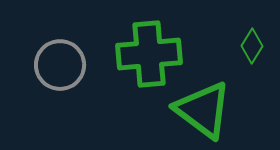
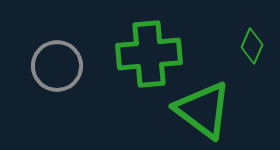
green diamond: rotated 8 degrees counterclockwise
gray circle: moved 3 px left, 1 px down
